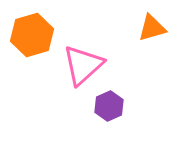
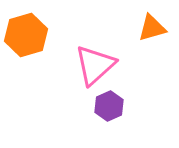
orange hexagon: moved 6 px left
pink triangle: moved 12 px right
